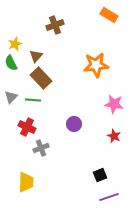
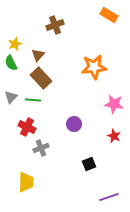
brown triangle: moved 2 px right, 1 px up
orange star: moved 2 px left, 2 px down
black square: moved 11 px left, 11 px up
